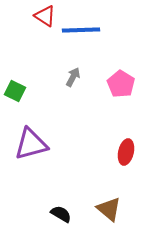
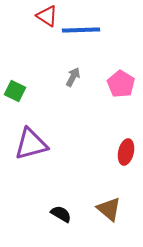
red triangle: moved 2 px right
